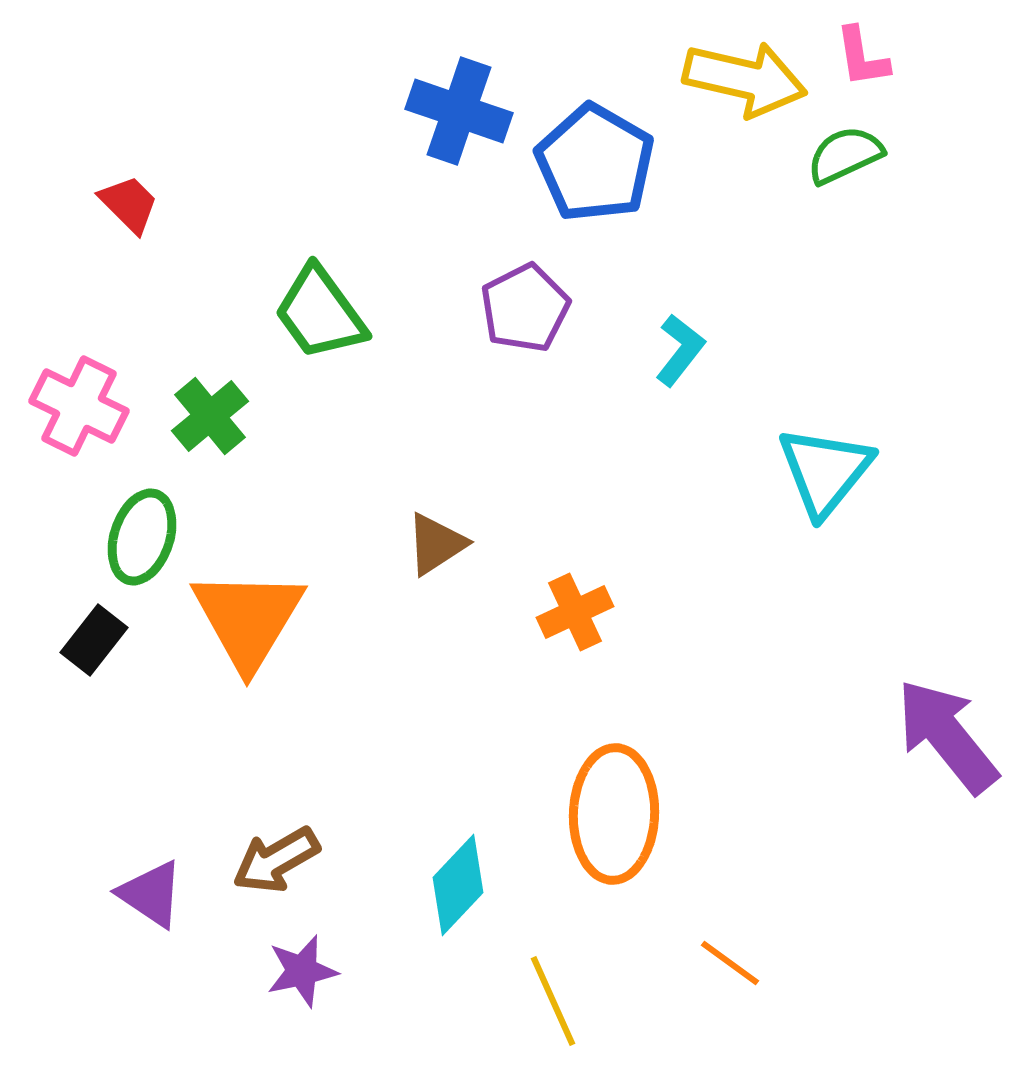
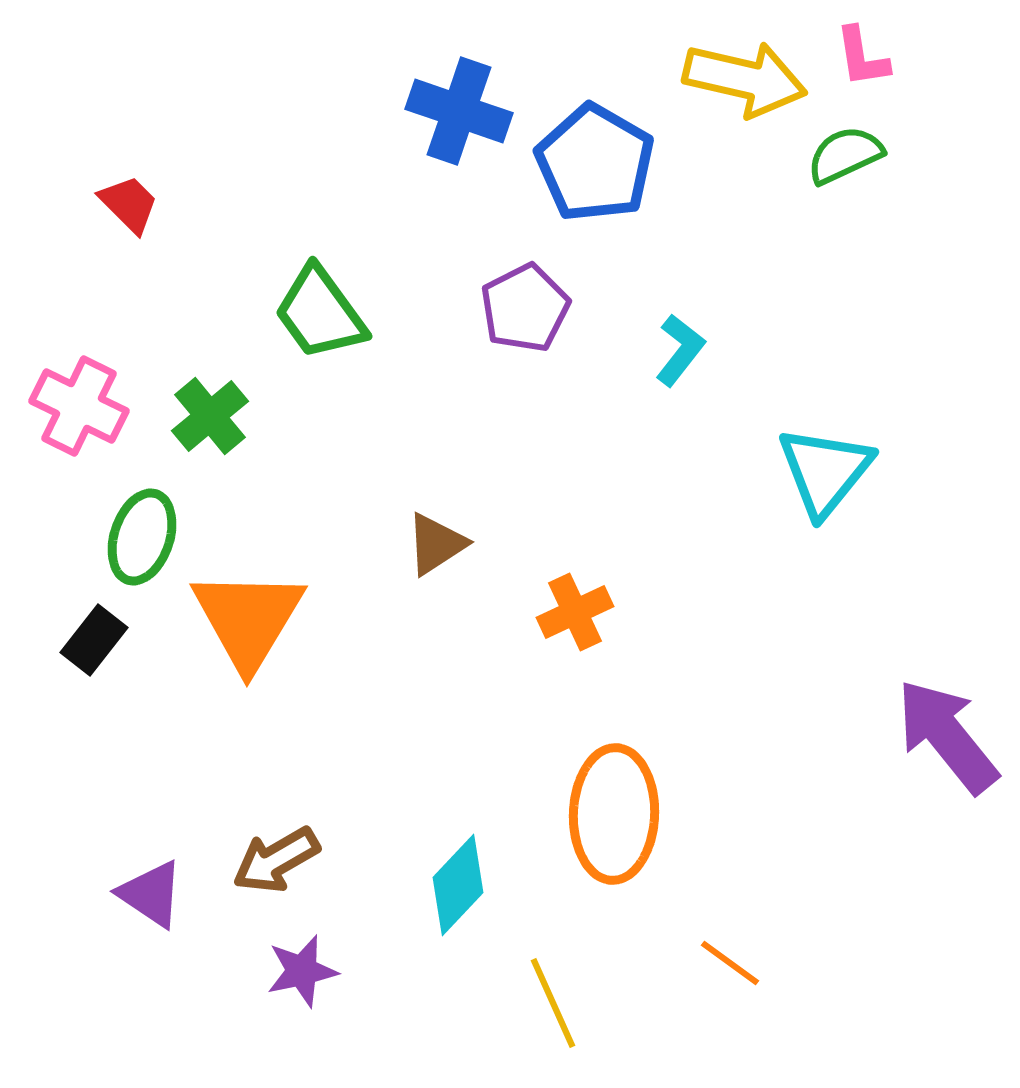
yellow line: moved 2 px down
